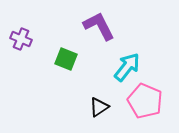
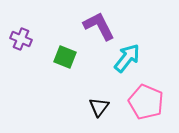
green square: moved 1 px left, 2 px up
cyan arrow: moved 9 px up
pink pentagon: moved 1 px right, 1 px down
black triangle: rotated 20 degrees counterclockwise
